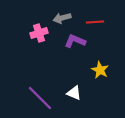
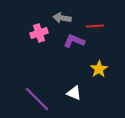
gray arrow: rotated 24 degrees clockwise
red line: moved 4 px down
purple L-shape: moved 1 px left
yellow star: moved 1 px left, 1 px up; rotated 12 degrees clockwise
purple line: moved 3 px left, 1 px down
